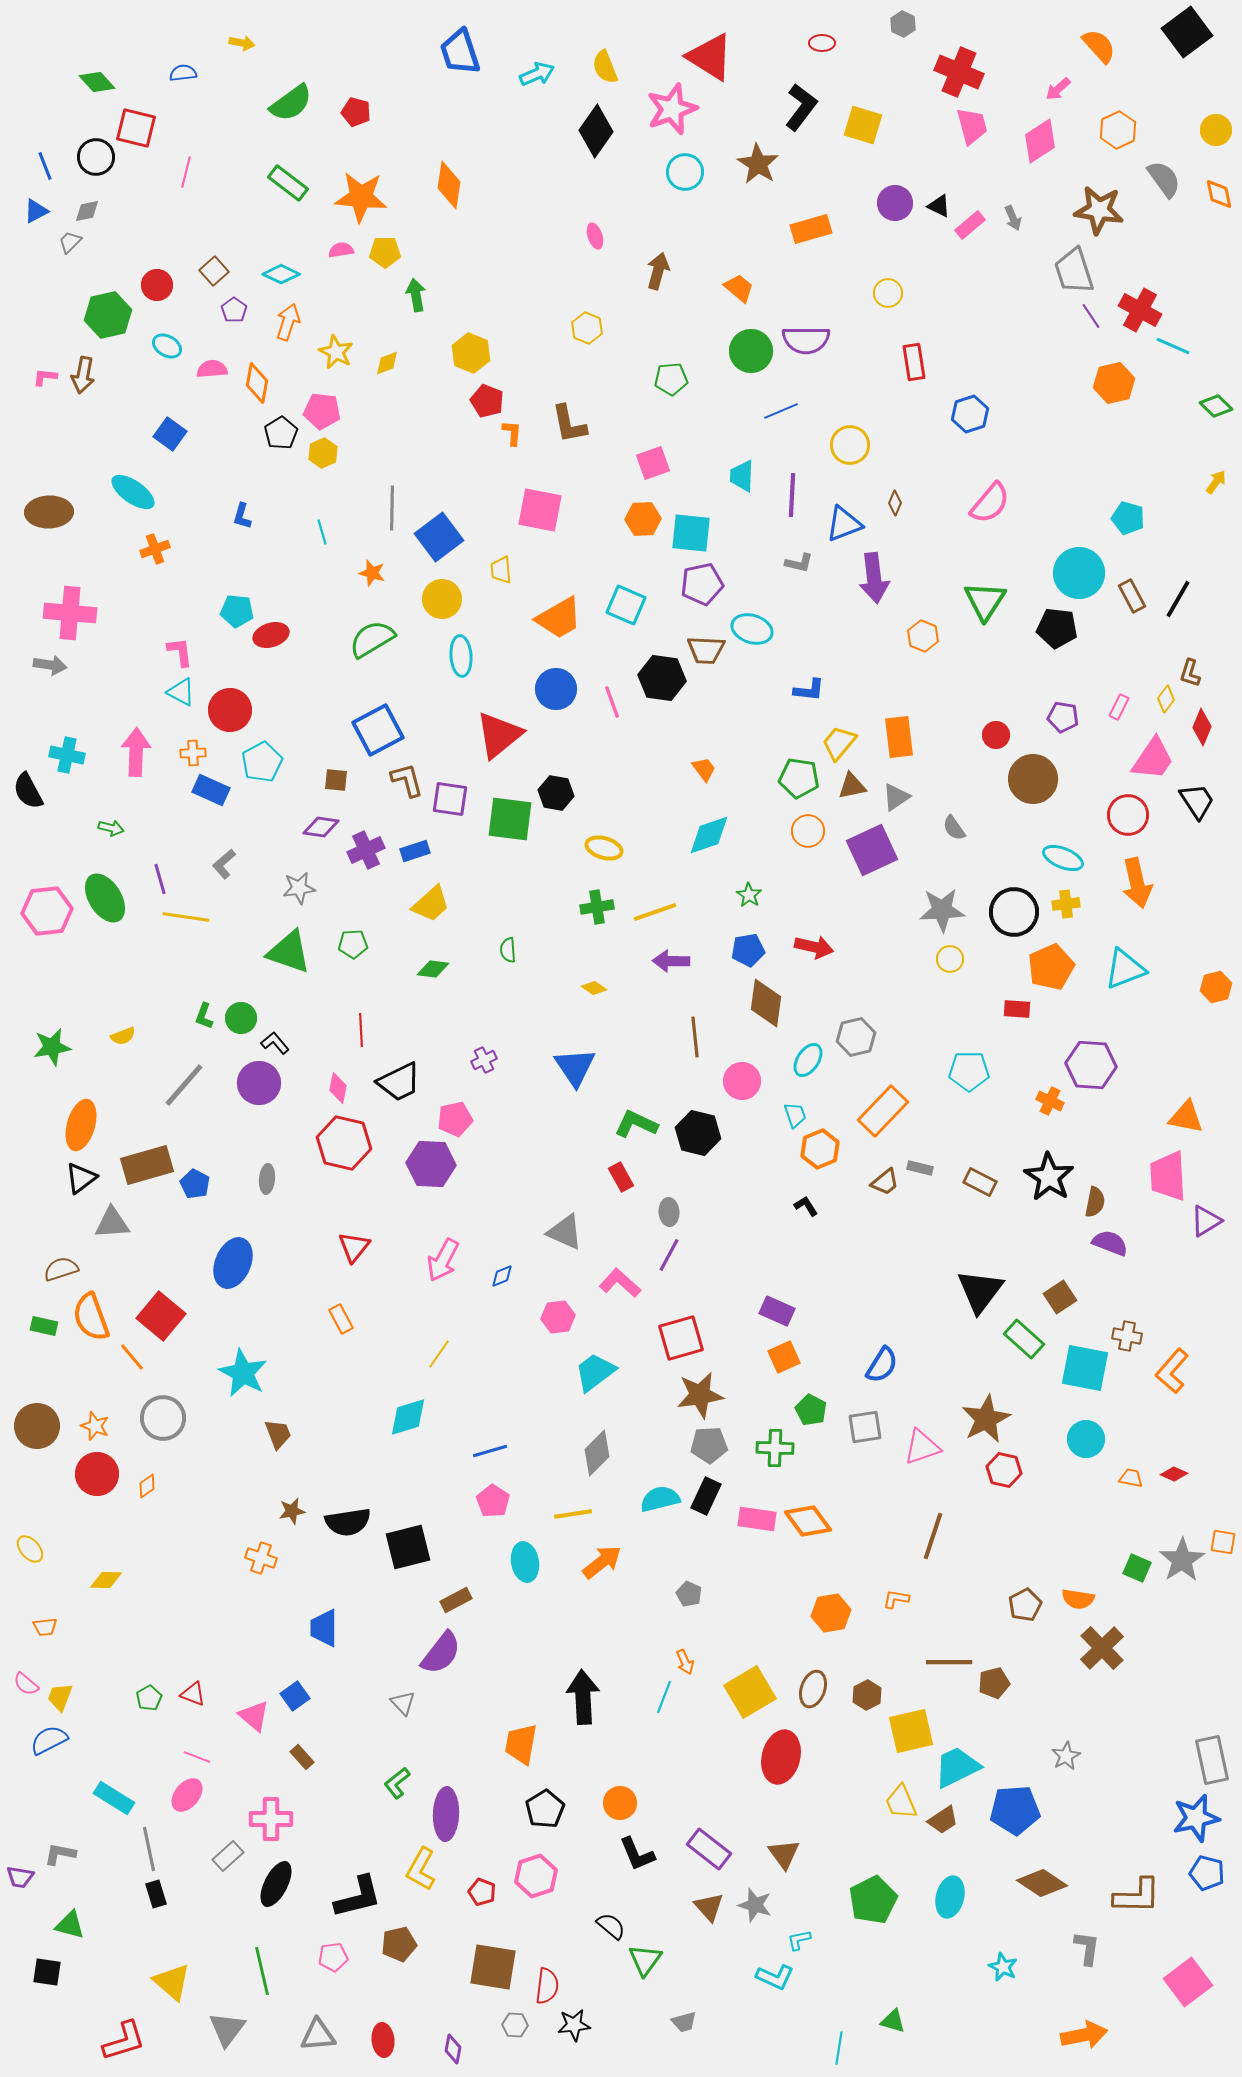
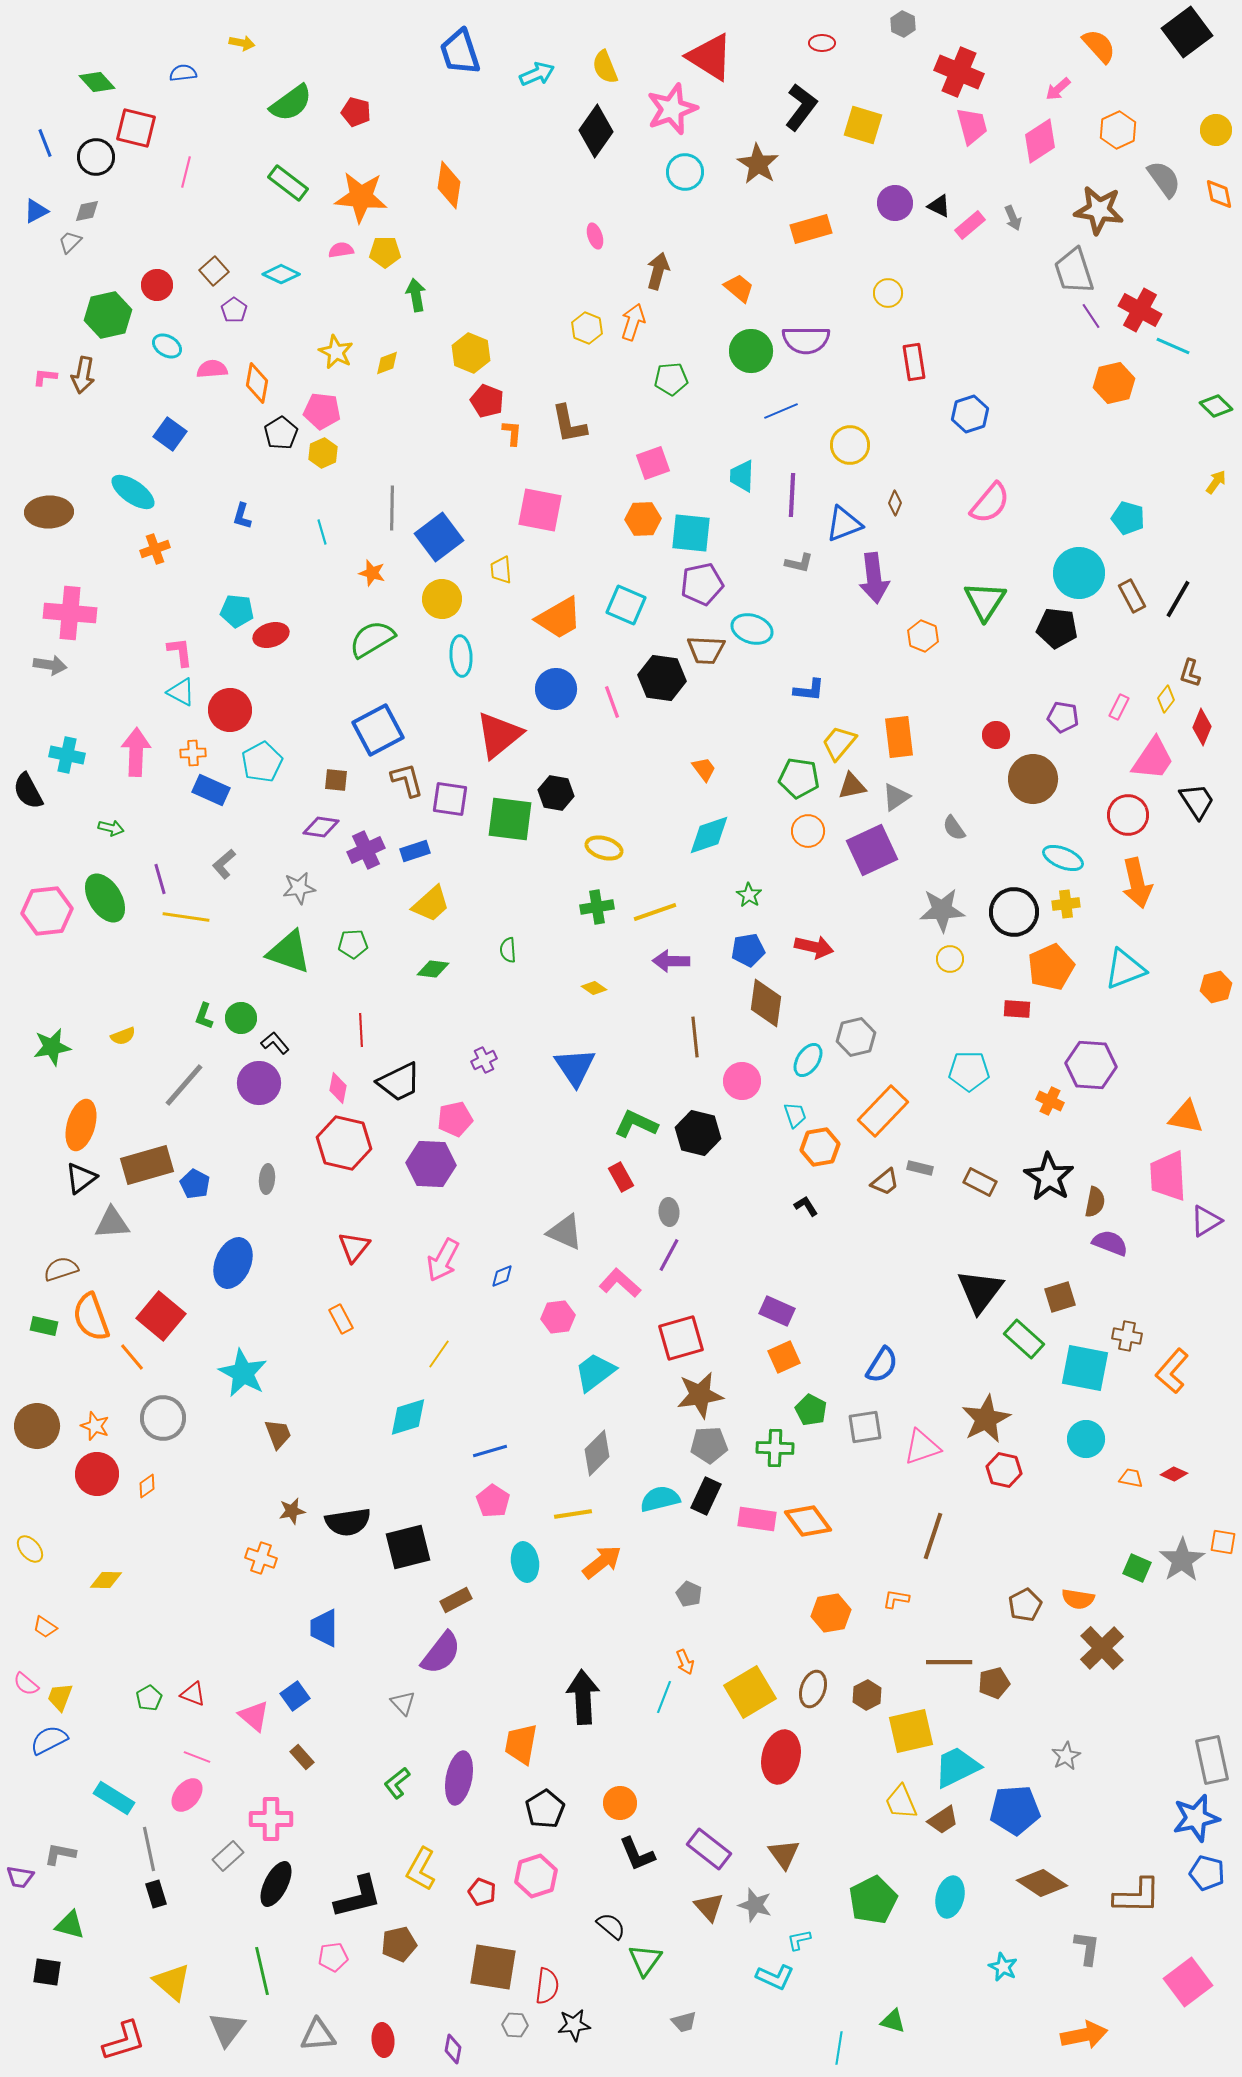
blue line at (45, 166): moved 23 px up
orange arrow at (288, 322): moved 345 px right
orange hexagon at (820, 1149): moved 2 px up; rotated 12 degrees clockwise
brown square at (1060, 1297): rotated 16 degrees clockwise
orange trapezoid at (45, 1627): rotated 40 degrees clockwise
purple ellipse at (446, 1814): moved 13 px right, 36 px up; rotated 9 degrees clockwise
